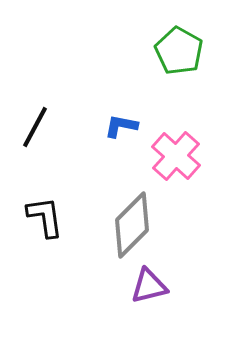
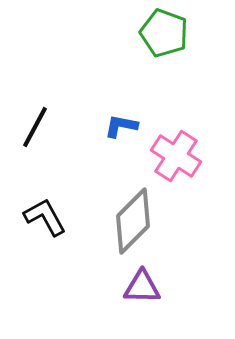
green pentagon: moved 15 px left, 18 px up; rotated 9 degrees counterclockwise
pink cross: rotated 9 degrees counterclockwise
black L-shape: rotated 21 degrees counterclockwise
gray diamond: moved 1 px right, 4 px up
purple triangle: moved 7 px left, 1 px down; rotated 15 degrees clockwise
